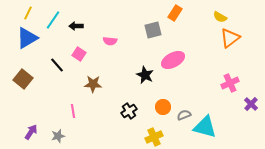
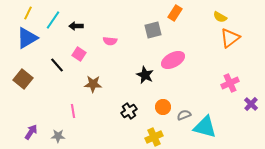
gray star: rotated 16 degrees clockwise
